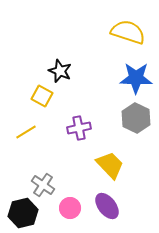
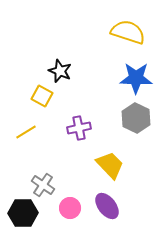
black hexagon: rotated 12 degrees clockwise
